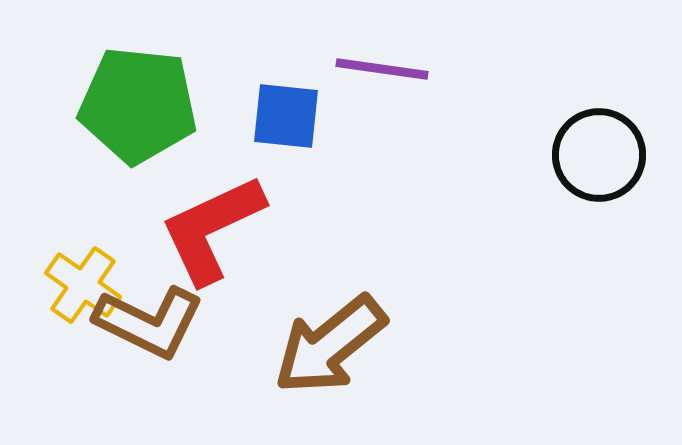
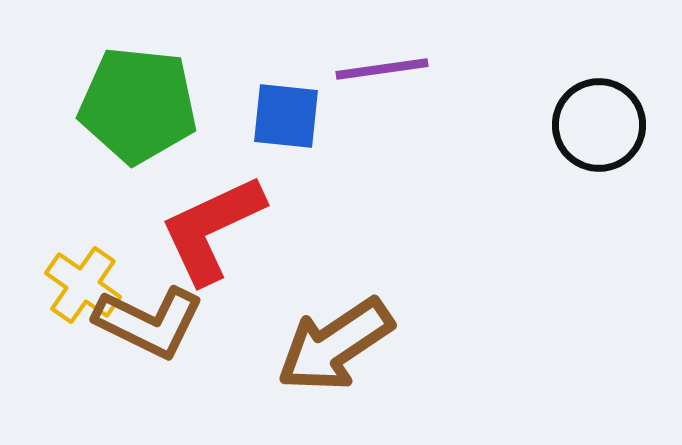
purple line: rotated 16 degrees counterclockwise
black circle: moved 30 px up
brown arrow: moved 5 px right; rotated 5 degrees clockwise
